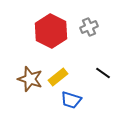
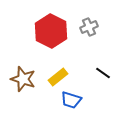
brown star: moved 7 px left
